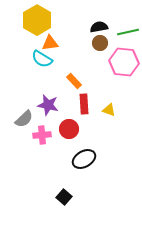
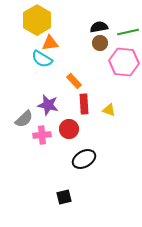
black square: rotated 35 degrees clockwise
